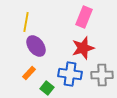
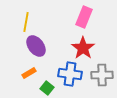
red star: rotated 20 degrees counterclockwise
orange rectangle: rotated 16 degrees clockwise
